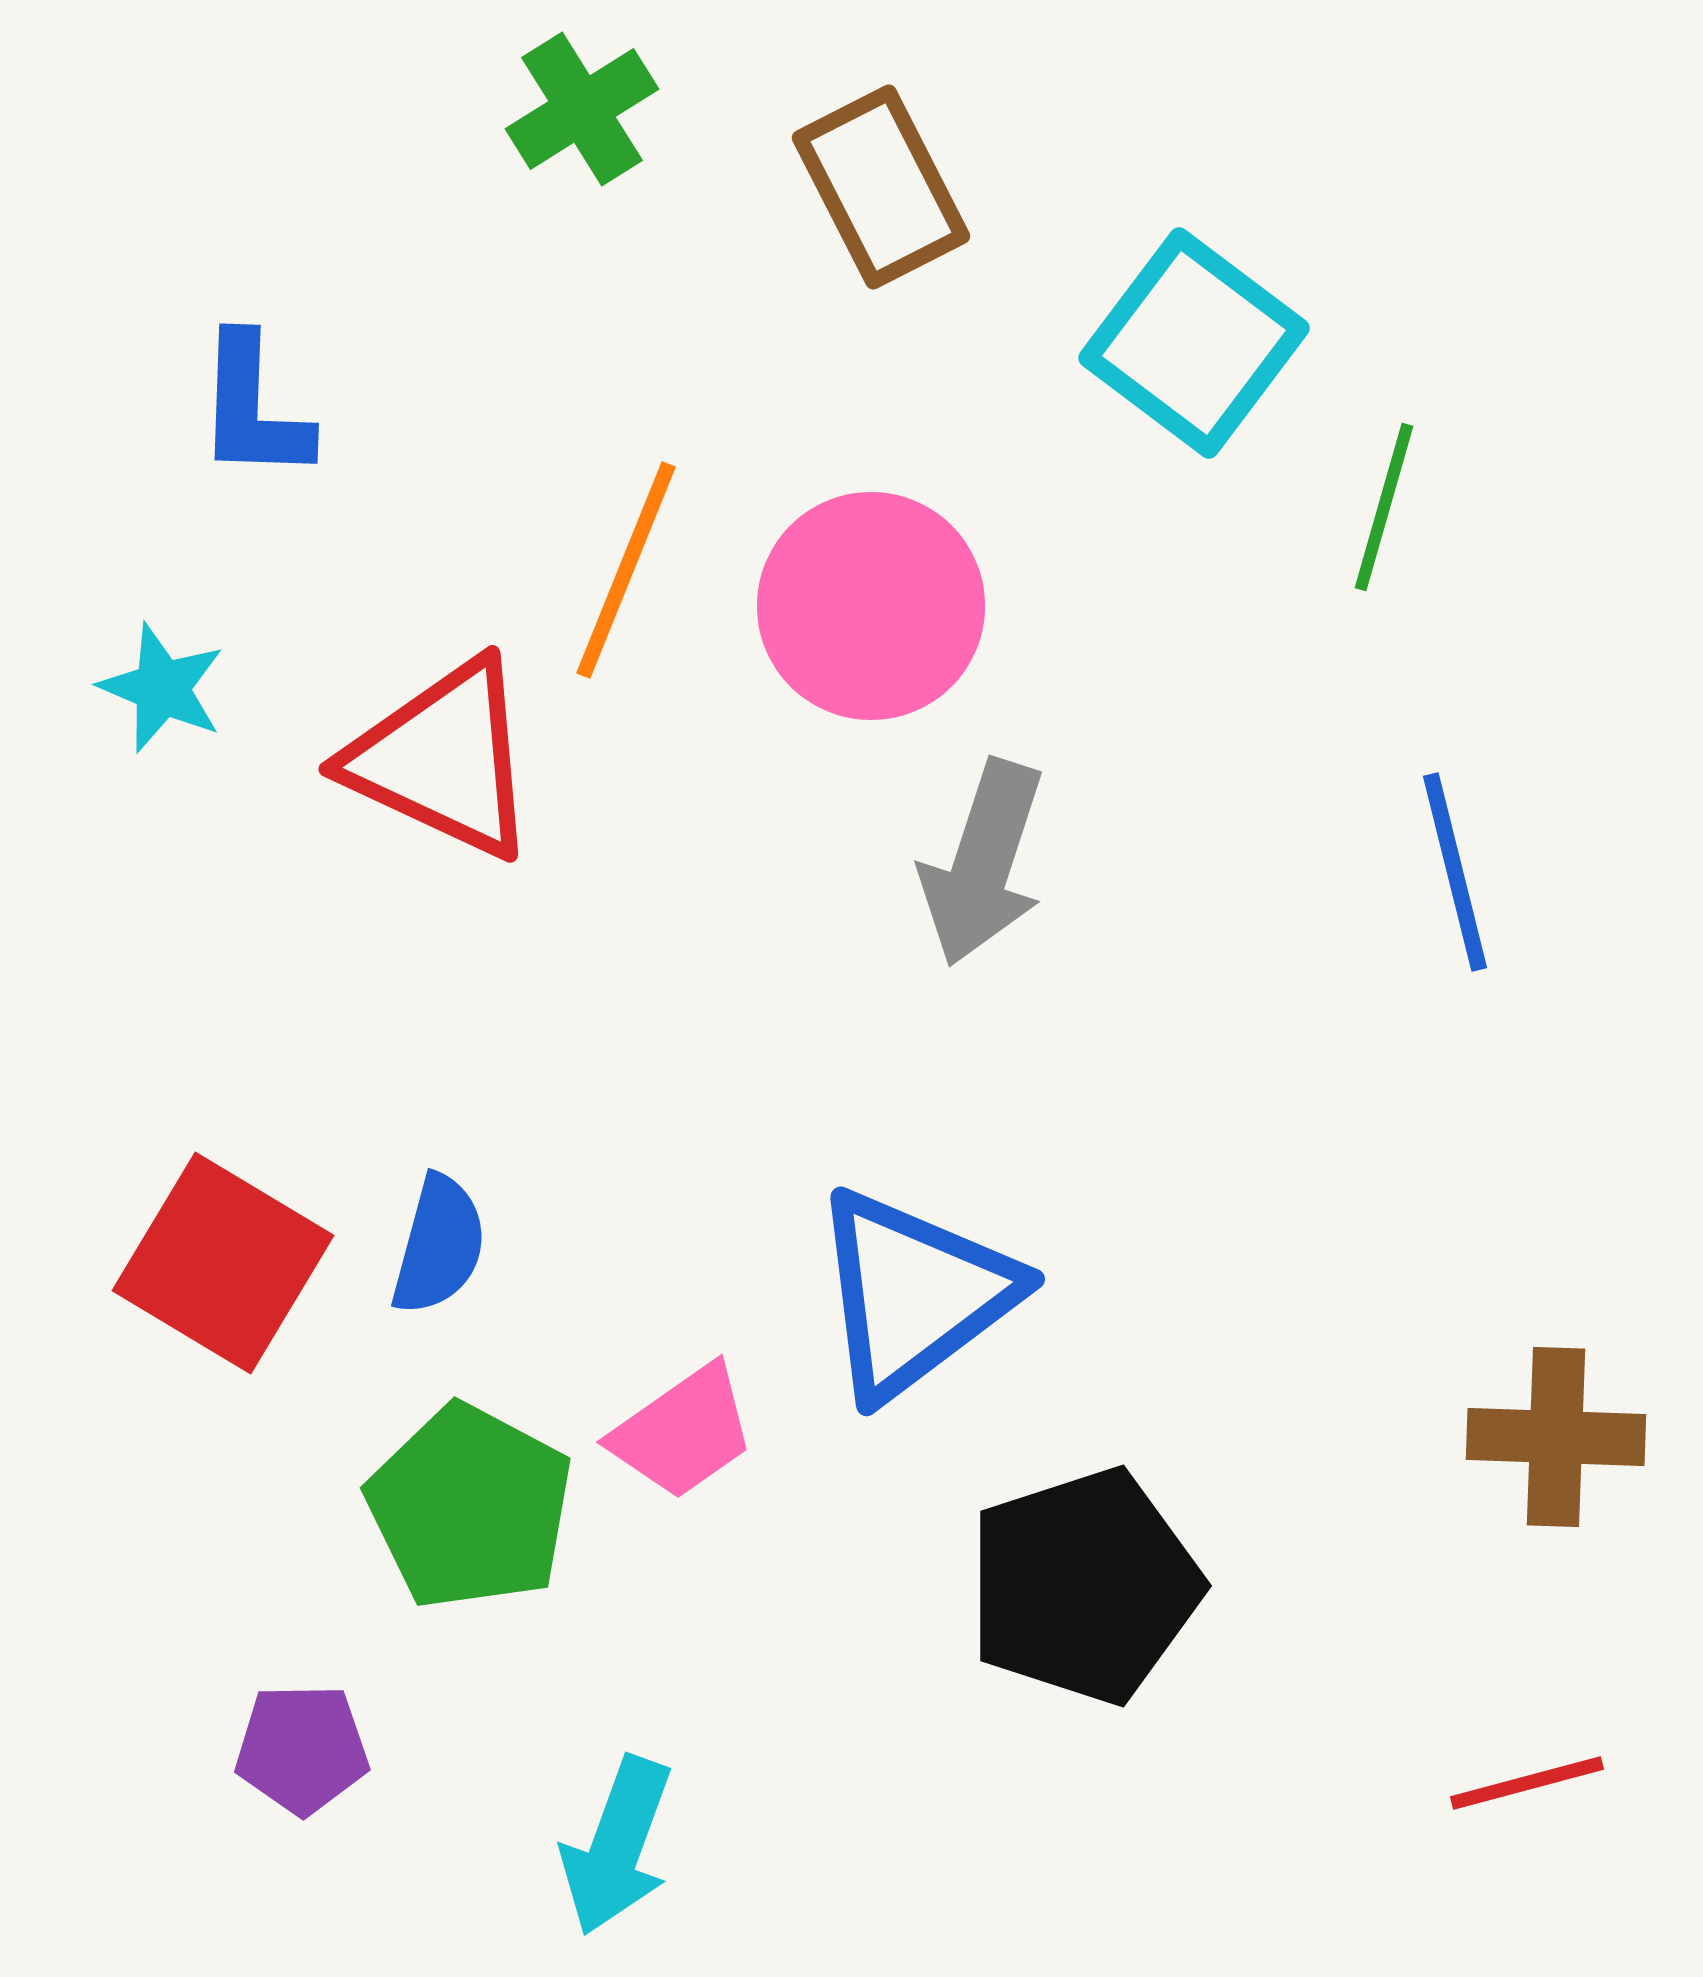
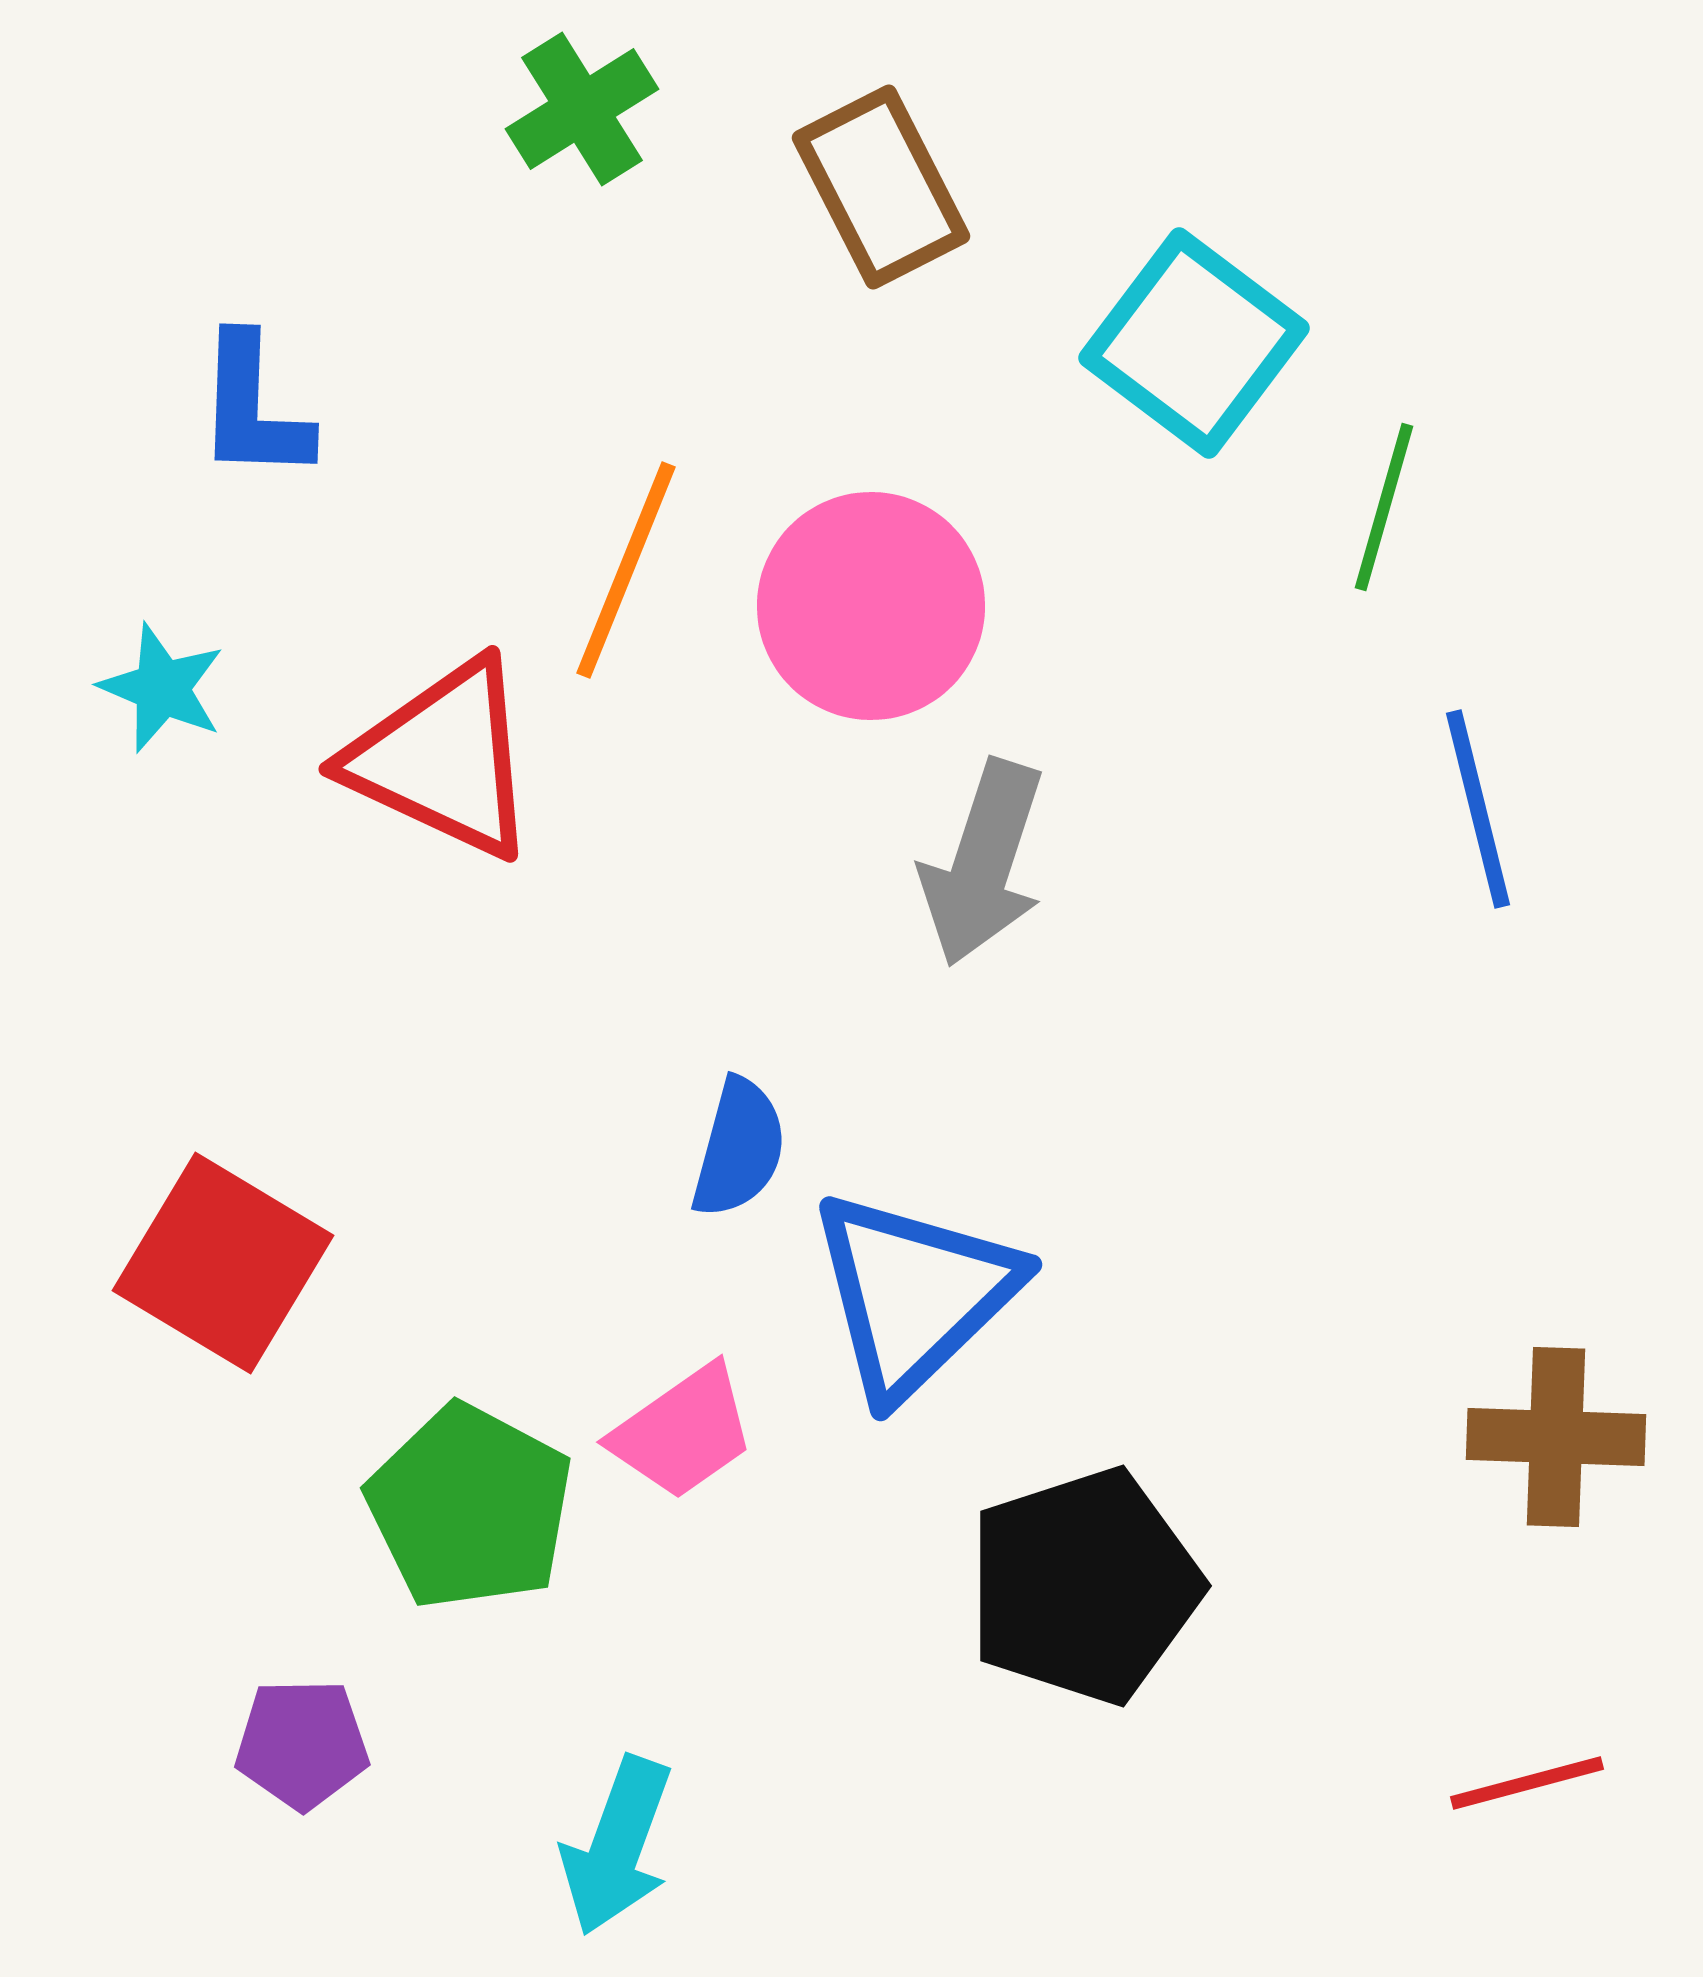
blue line: moved 23 px right, 63 px up
blue semicircle: moved 300 px right, 97 px up
blue triangle: rotated 7 degrees counterclockwise
purple pentagon: moved 5 px up
